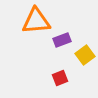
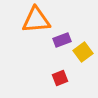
orange triangle: moved 1 px up
yellow square: moved 2 px left, 3 px up
